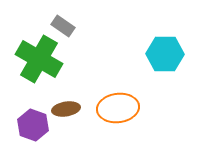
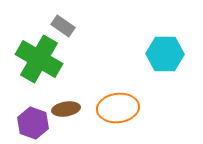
purple hexagon: moved 2 px up
